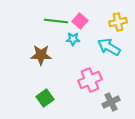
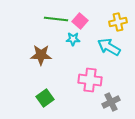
green line: moved 2 px up
pink cross: rotated 30 degrees clockwise
